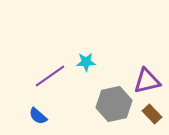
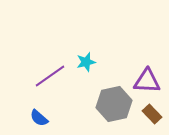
cyan star: rotated 12 degrees counterclockwise
purple triangle: rotated 16 degrees clockwise
blue semicircle: moved 1 px right, 2 px down
